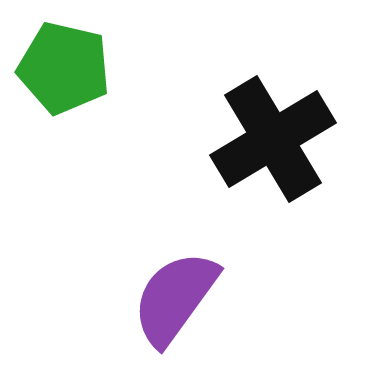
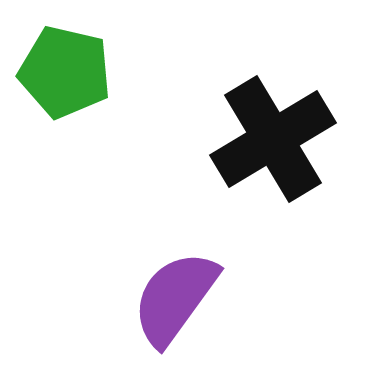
green pentagon: moved 1 px right, 4 px down
